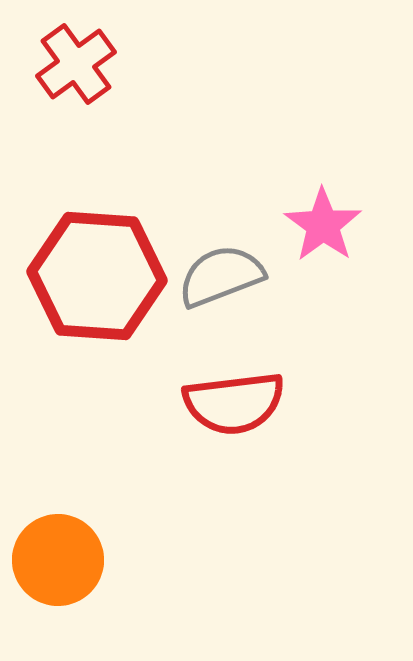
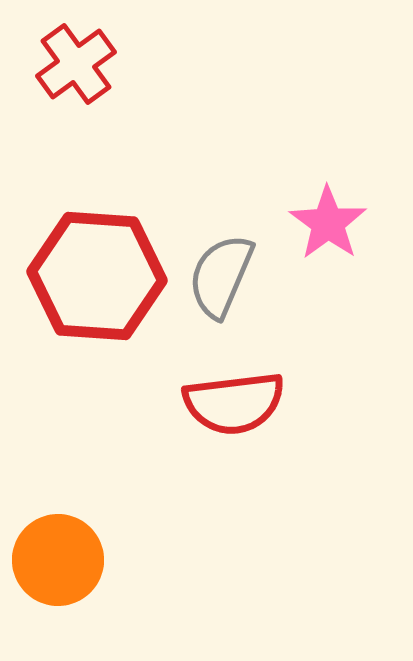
pink star: moved 5 px right, 2 px up
gray semicircle: rotated 46 degrees counterclockwise
